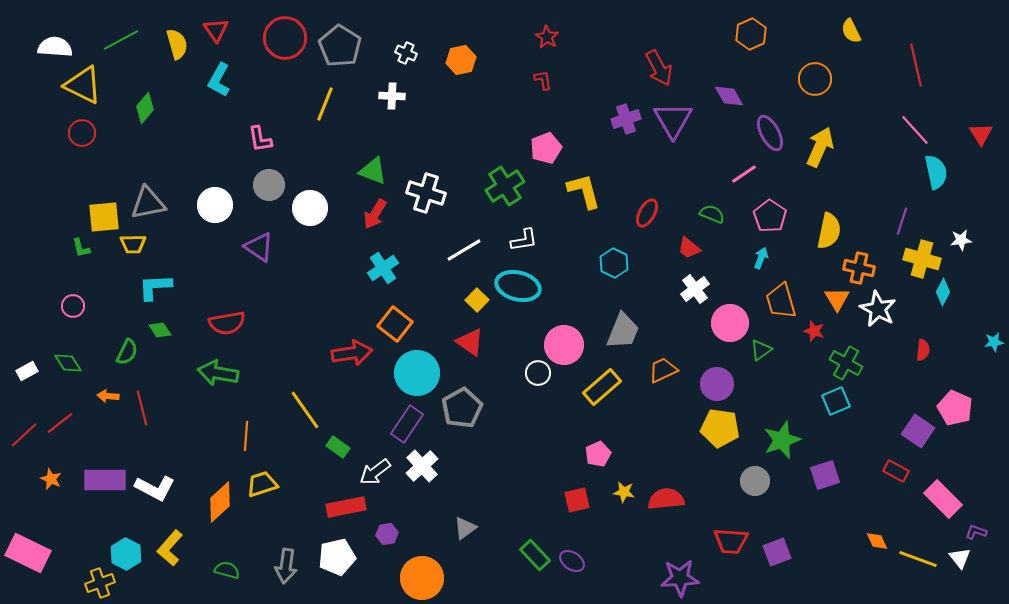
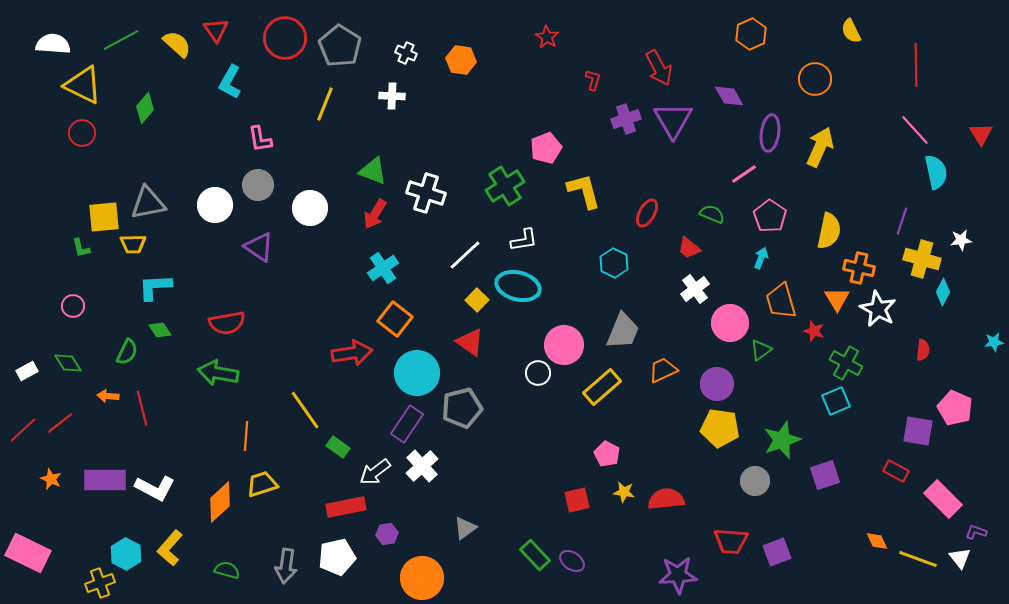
yellow semicircle at (177, 44): rotated 32 degrees counterclockwise
white semicircle at (55, 47): moved 2 px left, 3 px up
orange hexagon at (461, 60): rotated 20 degrees clockwise
red line at (916, 65): rotated 12 degrees clockwise
cyan L-shape at (219, 80): moved 11 px right, 2 px down
red L-shape at (543, 80): moved 50 px right; rotated 25 degrees clockwise
purple ellipse at (770, 133): rotated 36 degrees clockwise
gray circle at (269, 185): moved 11 px left
white line at (464, 250): moved 1 px right, 5 px down; rotated 12 degrees counterclockwise
orange square at (395, 324): moved 5 px up
gray pentagon at (462, 408): rotated 15 degrees clockwise
purple square at (918, 431): rotated 24 degrees counterclockwise
red line at (24, 435): moved 1 px left, 5 px up
pink pentagon at (598, 454): moved 9 px right; rotated 20 degrees counterclockwise
purple star at (680, 578): moved 2 px left, 3 px up
